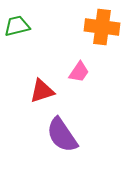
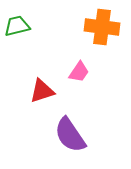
purple semicircle: moved 8 px right
